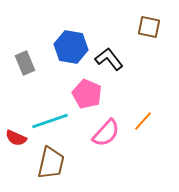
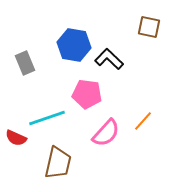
blue hexagon: moved 3 px right, 2 px up
black L-shape: rotated 8 degrees counterclockwise
pink pentagon: rotated 16 degrees counterclockwise
cyan line: moved 3 px left, 3 px up
brown trapezoid: moved 7 px right
